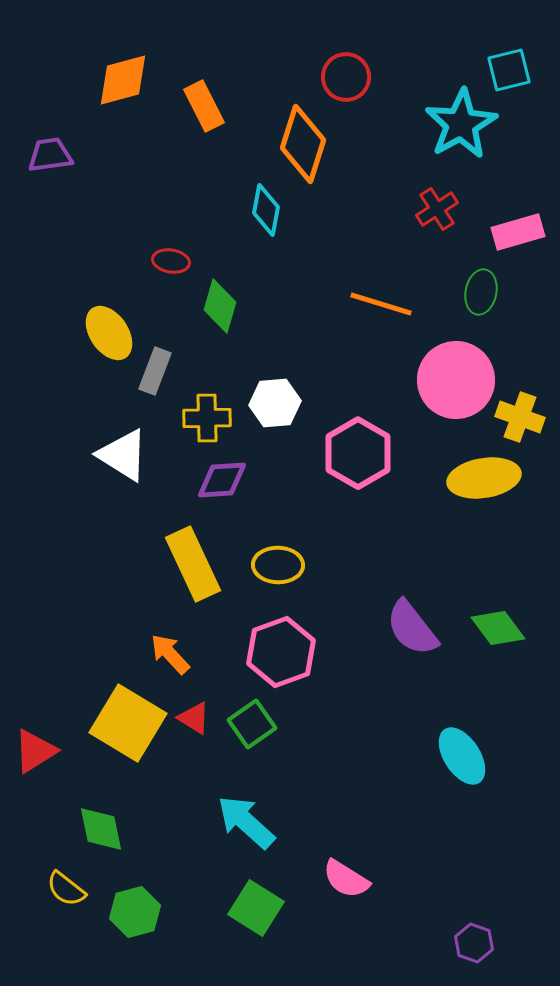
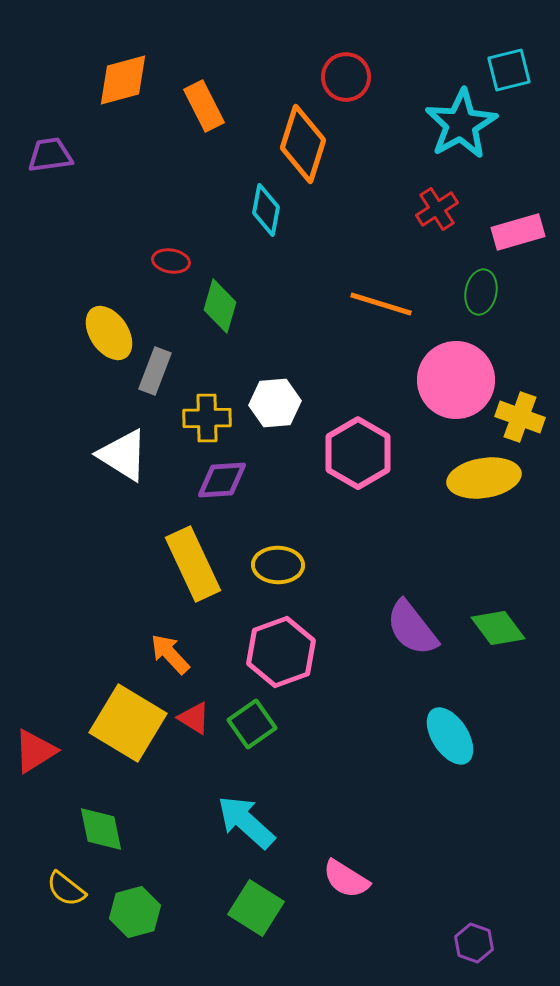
cyan ellipse at (462, 756): moved 12 px left, 20 px up
